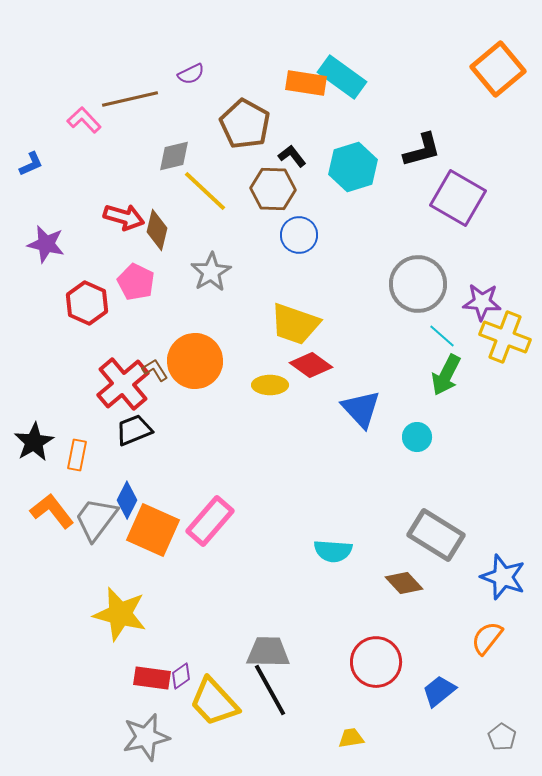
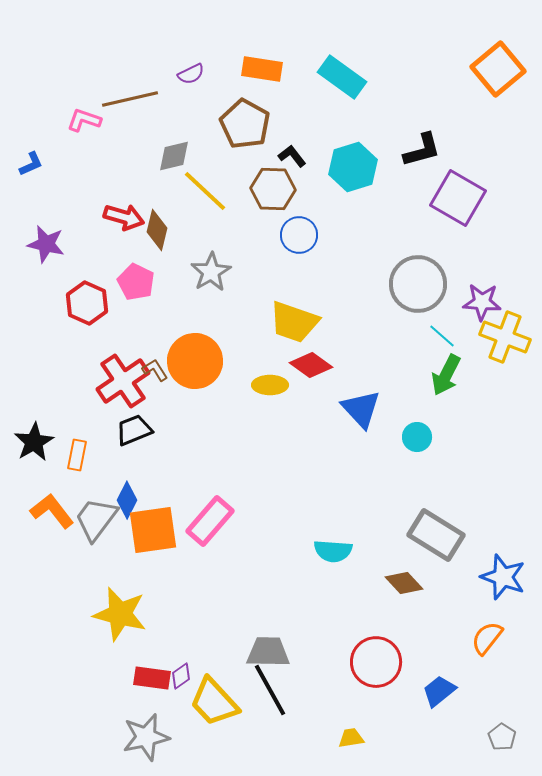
orange rectangle at (306, 83): moved 44 px left, 14 px up
pink L-shape at (84, 120): rotated 28 degrees counterclockwise
yellow trapezoid at (295, 324): moved 1 px left, 2 px up
red cross at (123, 384): moved 3 px up; rotated 6 degrees clockwise
orange square at (153, 530): rotated 32 degrees counterclockwise
